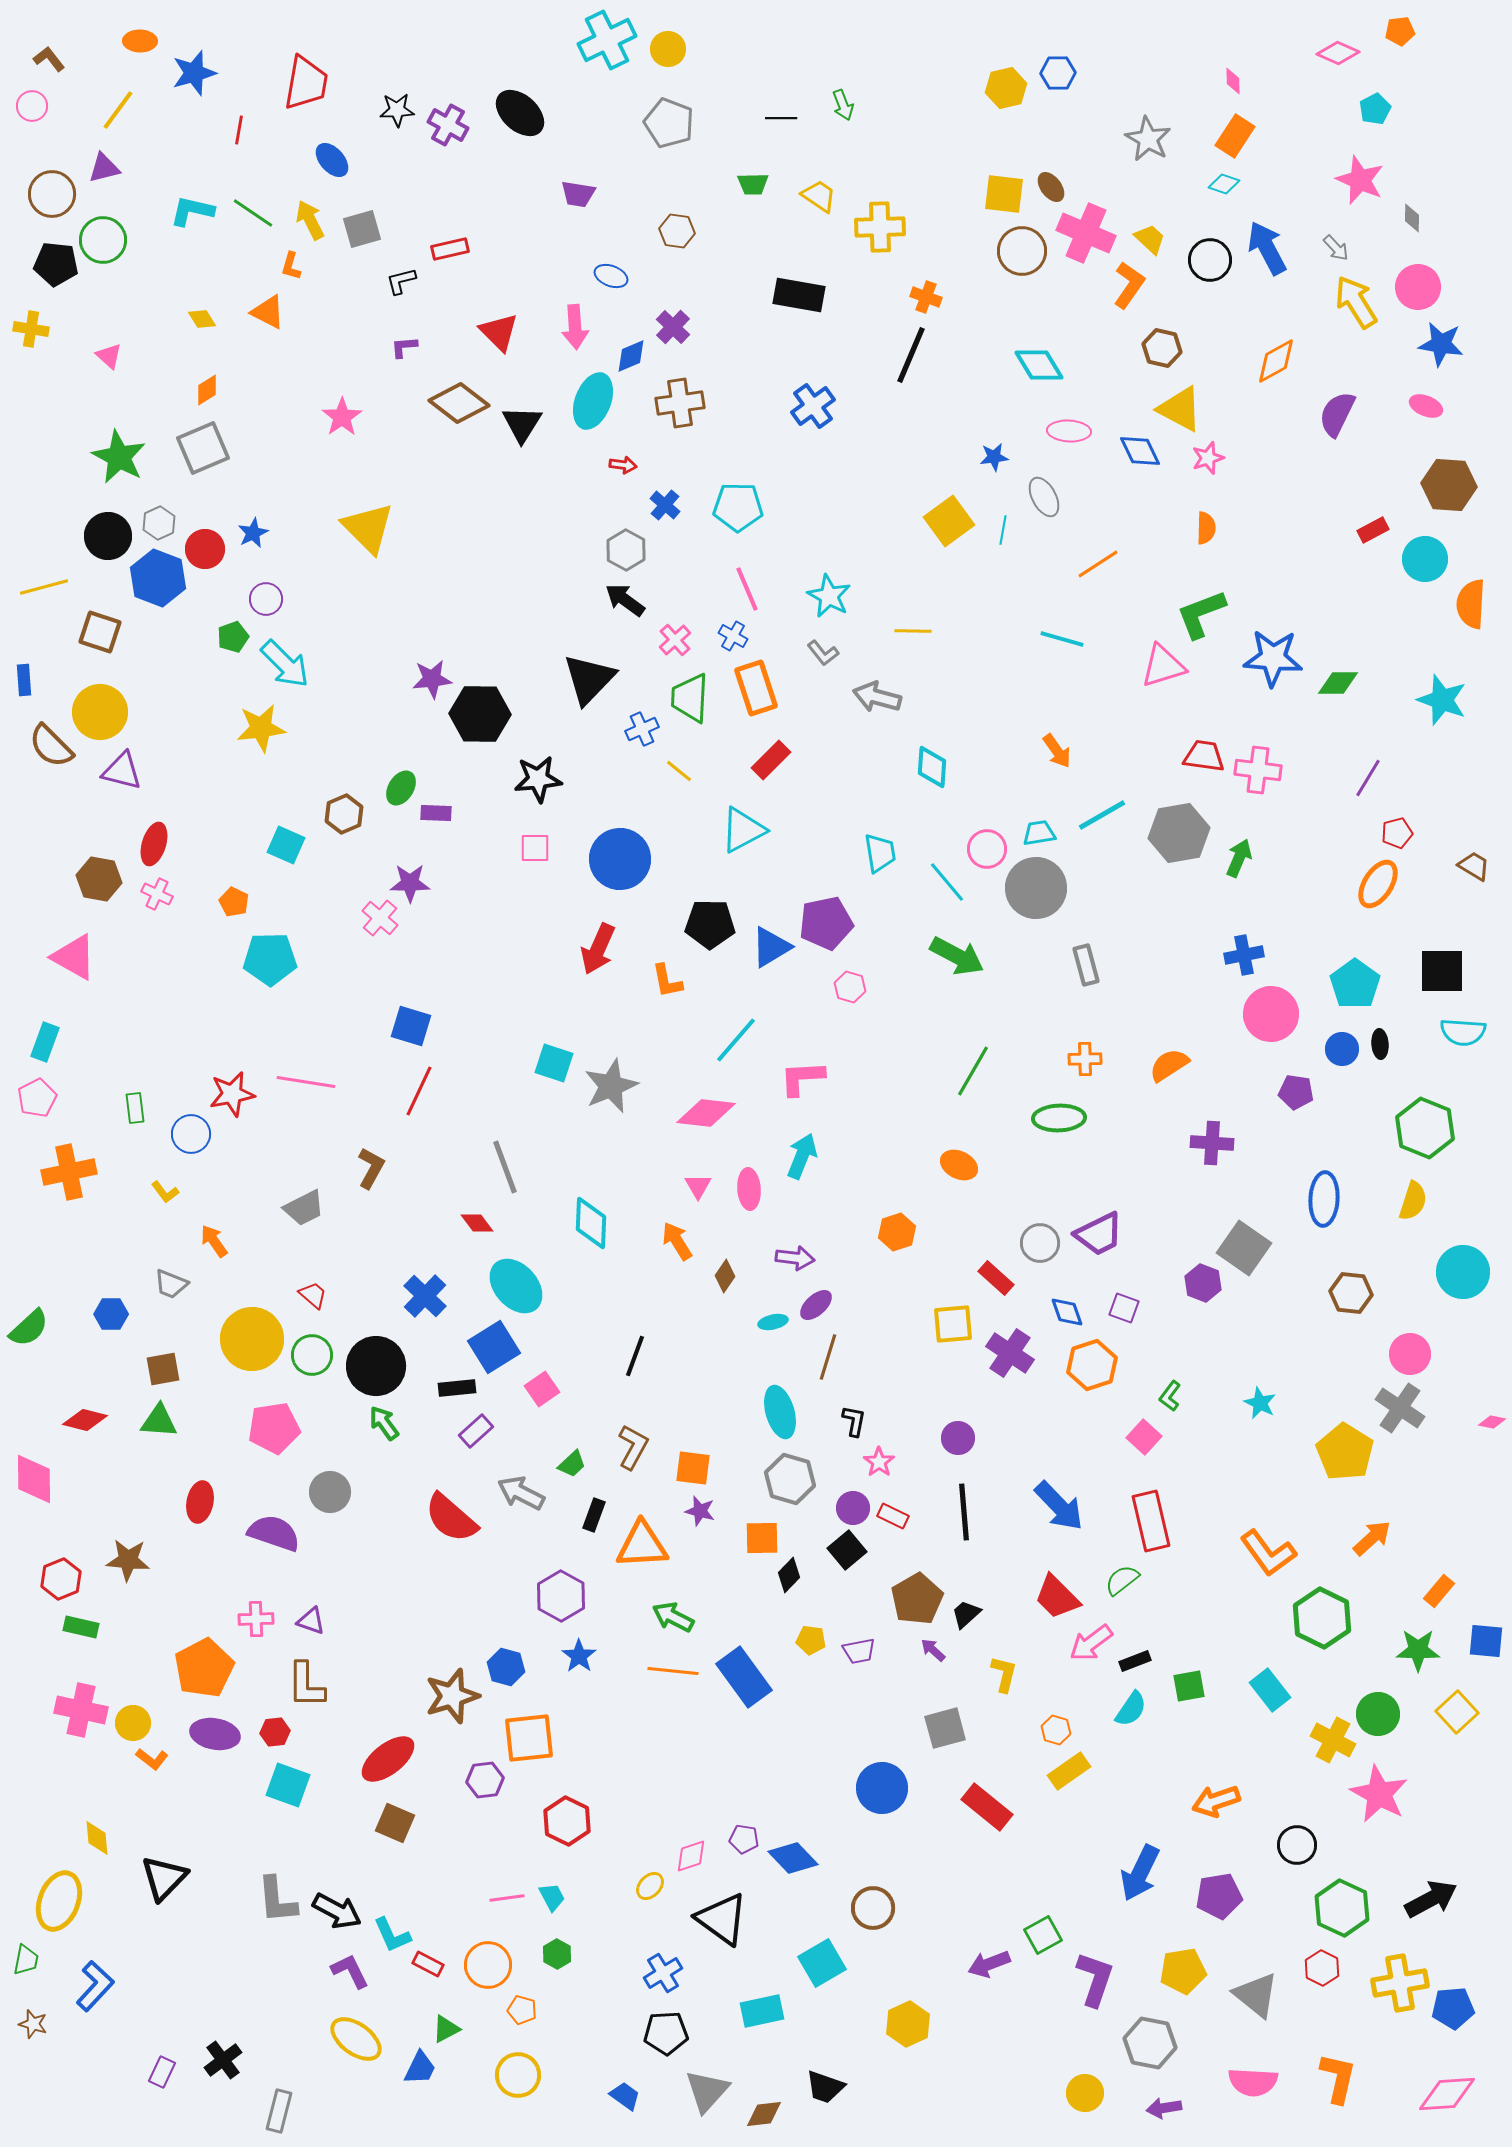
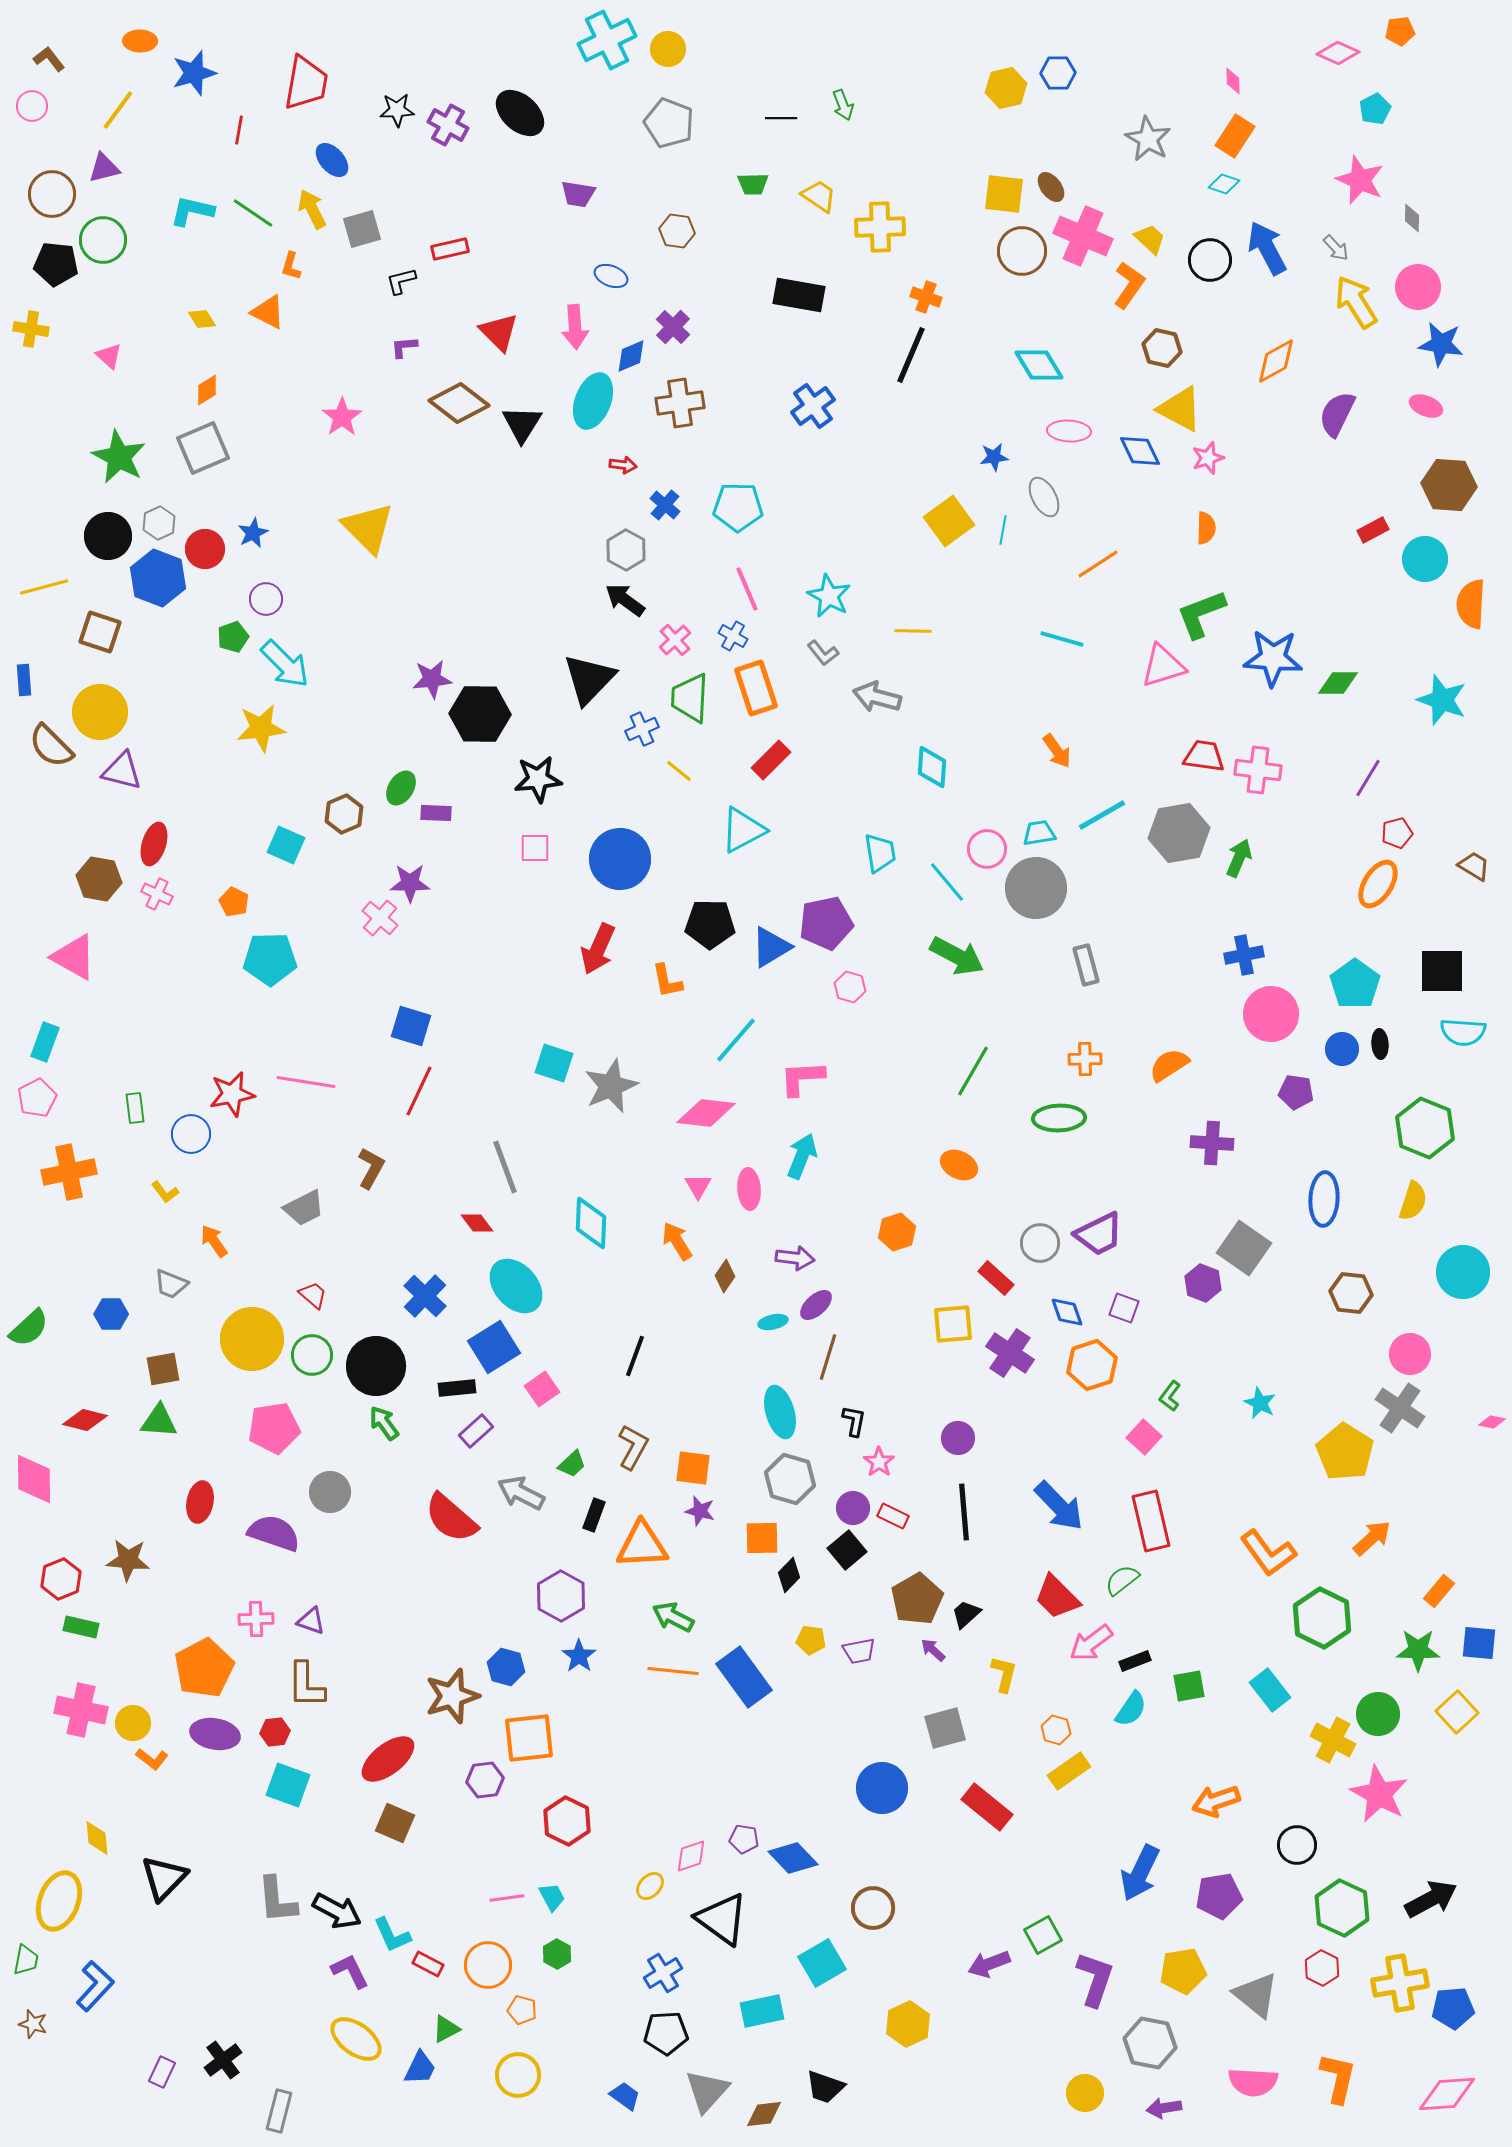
yellow arrow at (310, 220): moved 2 px right, 11 px up
pink cross at (1086, 233): moved 3 px left, 3 px down
blue square at (1486, 1641): moved 7 px left, 2 px down
